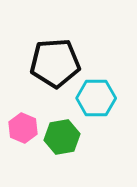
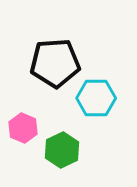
green hexagon: moved 13 px down; rotated 16 degrees counterclockwise
